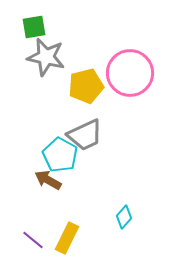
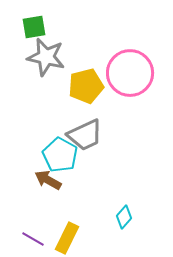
purple line: moved 1 px up; rotated 10 degrees counterclockwise
